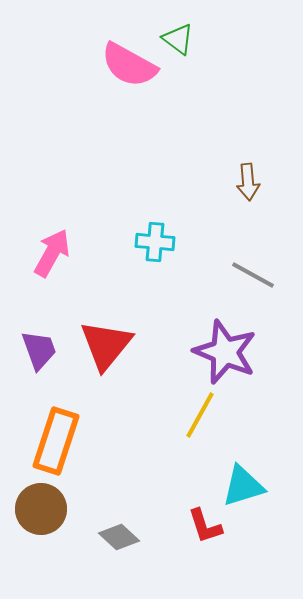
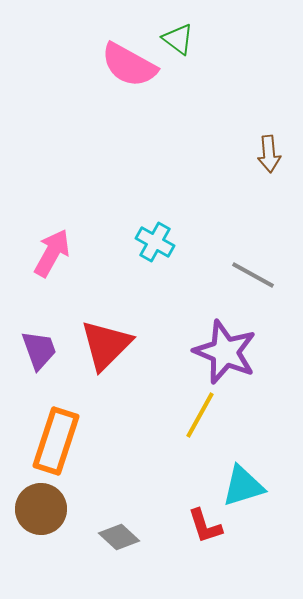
brown arrow: moved 21 px right, 28 px up
cyan cross: rotated 24 degrees clockwise
red triangle: rotated 6 degrees clockwise
